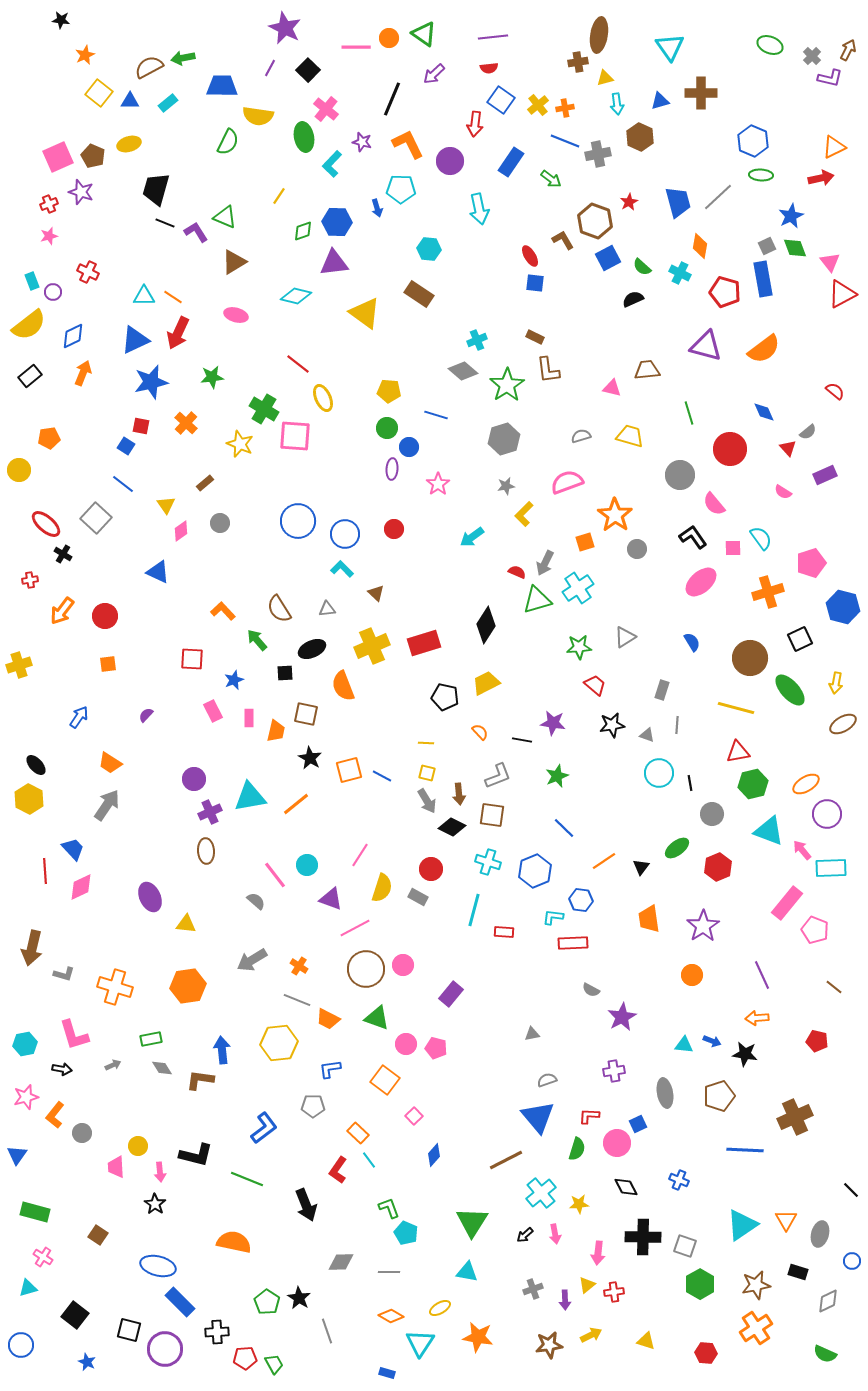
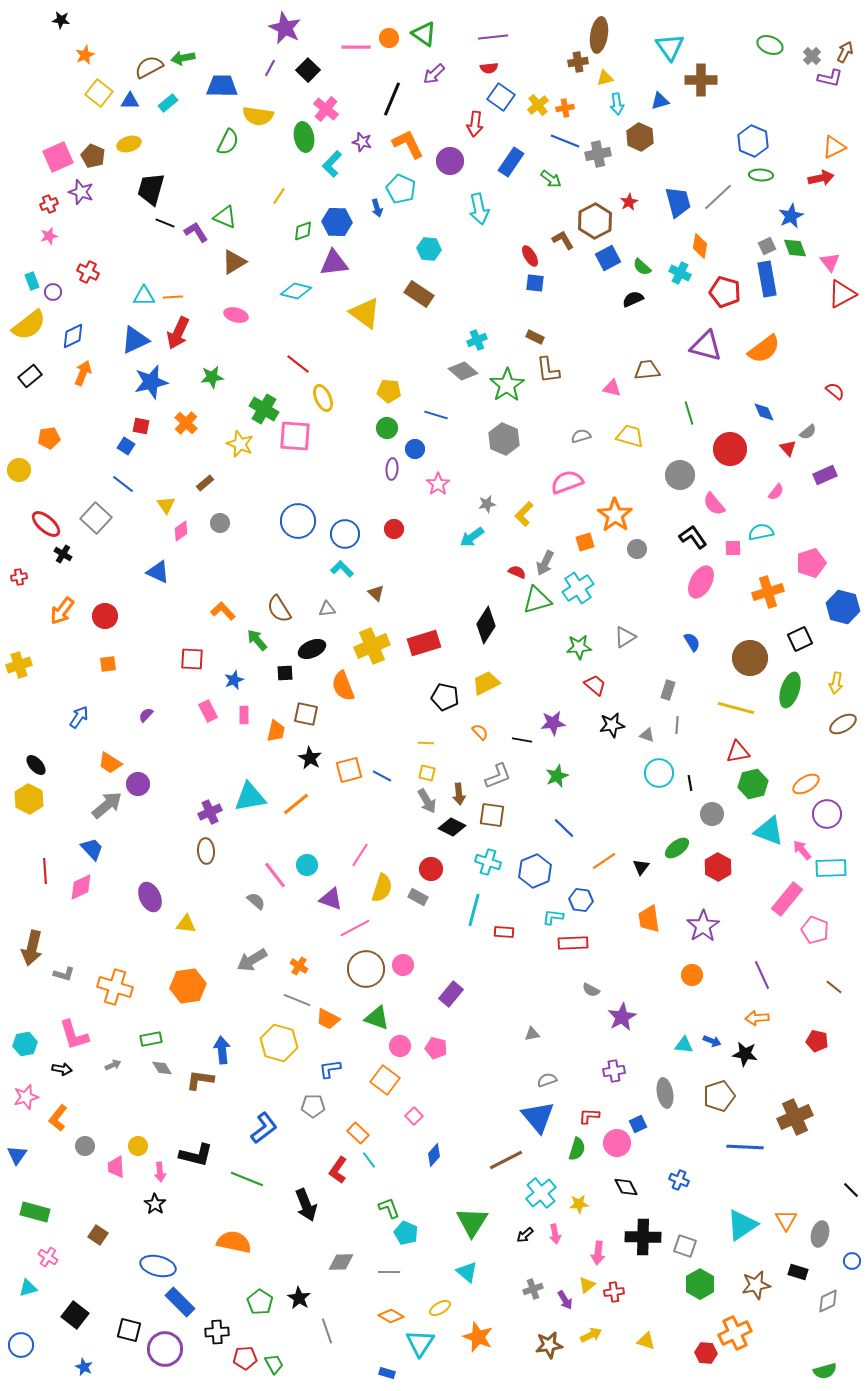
brown arrow at (848, 50): moved 3 px left, 2 px down
brown cross at (701, 93): moved 13 px up
blue square at (501, 100): moved 3 px up
black trapezoid at (156, 189): moved 5 px left
cyan pentagon at (401, 189): rotated 24 degrees clockwise
brown hexagon at (595, 221): rotated 12 degrees clockwise
blue rectangle at (763, 279): moved 4 px right
cyan diamond at (296, 296): moved 5 px up
orange line at (173, 297): rotated 36 degrees counterclockwise
gray hexagon at (504, 439): rotated 20 degrees counterclockwise
blue circle at (409, 447): moved 6 px right, 2 px down
gray star at (506, 486): moved 19 px left, 18 px down
pink semicircle at (783, 492): moved 7 px left; rotated 84 degrees counterclockwise
cyan semicircle at (761, 538): moved 6 px up; rotated 65 degrees counterclockwise
red cross at (30, 580): moved 11 px left, 3 px up
pink ellipse at (701, 582): rotated 20 degrees counterclockwise
gray rectangle at (662, 690): moved 6 px right
green ellipse at (790, 690): rotated 60 degrees clockwise
pink rectangle at (213, 711): moved 5 px left
pink rectangle at (249, 718): moved 5 px left, 3 px up
purple star at (553, 723): rotated 15 degrees counterclockwise
purple circle at (194, 779): moved 56 px left, 5 px down
gray arrow at (107, 805): rotated 16 degrees clockwise
blue trapezoid at (73, 849): moved 19 px right
red hexagon at (718, 867): rotated 8 degrees counterclockwise
pink rectangle at (787, 903): moved 4 px up
yellow hexagon at (279, 1043): rotated 21 degrees clockwise
pink circle at (406, 1044): moved 6 px left, 2 px down
orange L-shape at (55, 1115): moved 3 px right, 3 px down
gray circle at (82, 1133): moved 3 px right, 13 px down
blue line at (745, 1150): moved 3 px up
pink cross at (43, 1257): moved 5 px right
cyan triangle at (467, 1272): rotated 30 degrees clockwise
purple arrow at (565, 1300): rotated 30 degrees counterclockwise
green pentagon at (267, 1302): moved 7 px left
orange cross at (756, 1328): moved 21 px left, 5 px down; rotated 8 degrees clockwise
orange star at (478, 1337): rotated 12 degrees clockwise
green semicircle at (825, 1354): moved 17 px down; rotated 40 degrees counterclockwise
blue star at (87, 1362): moved 3 px left, 5 px down
